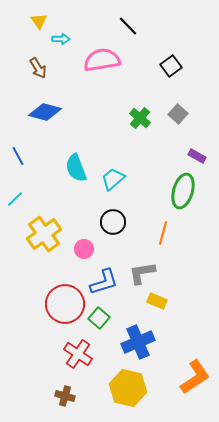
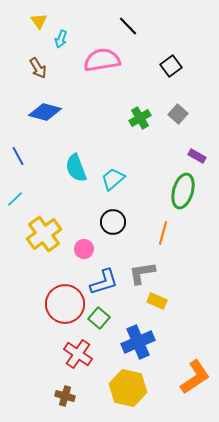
cyan arrow: rotated 108 degrees clockwise
green cross: rotated 20 degrees clockwise
